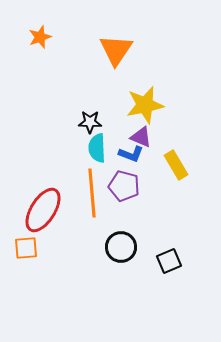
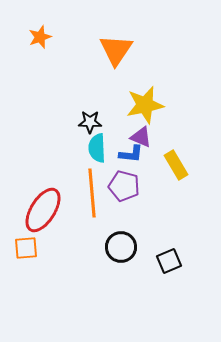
blue L-shape: rotated 15 degrees counterclockwise
